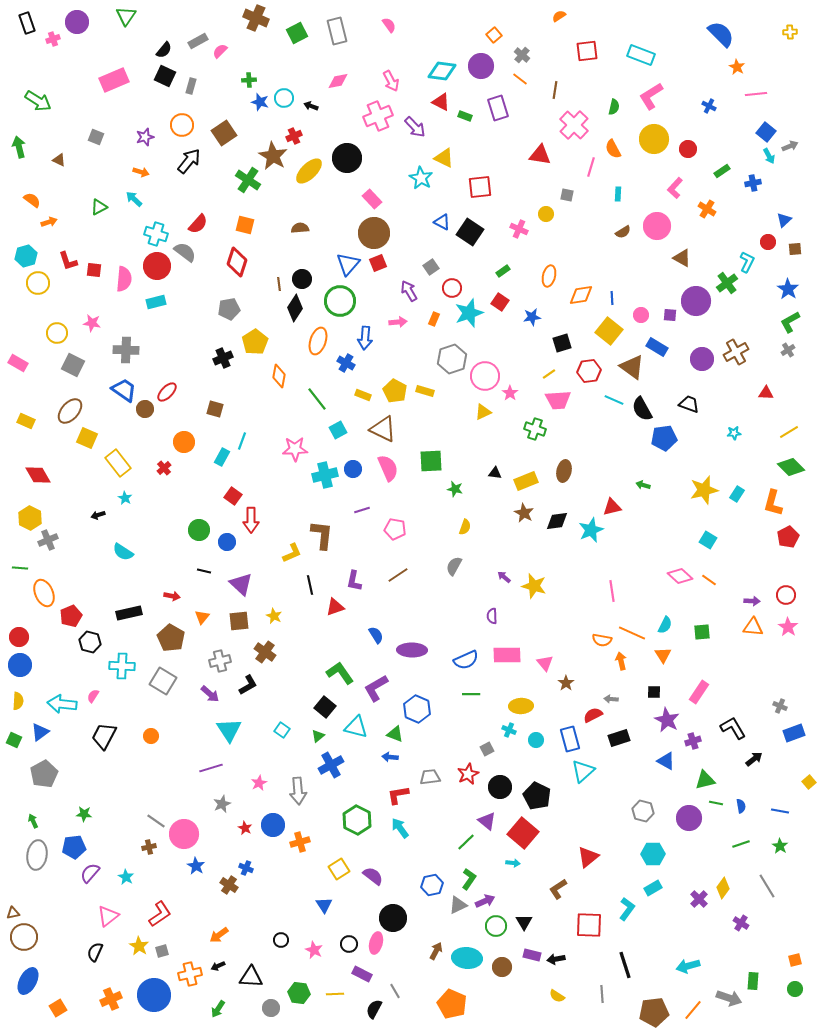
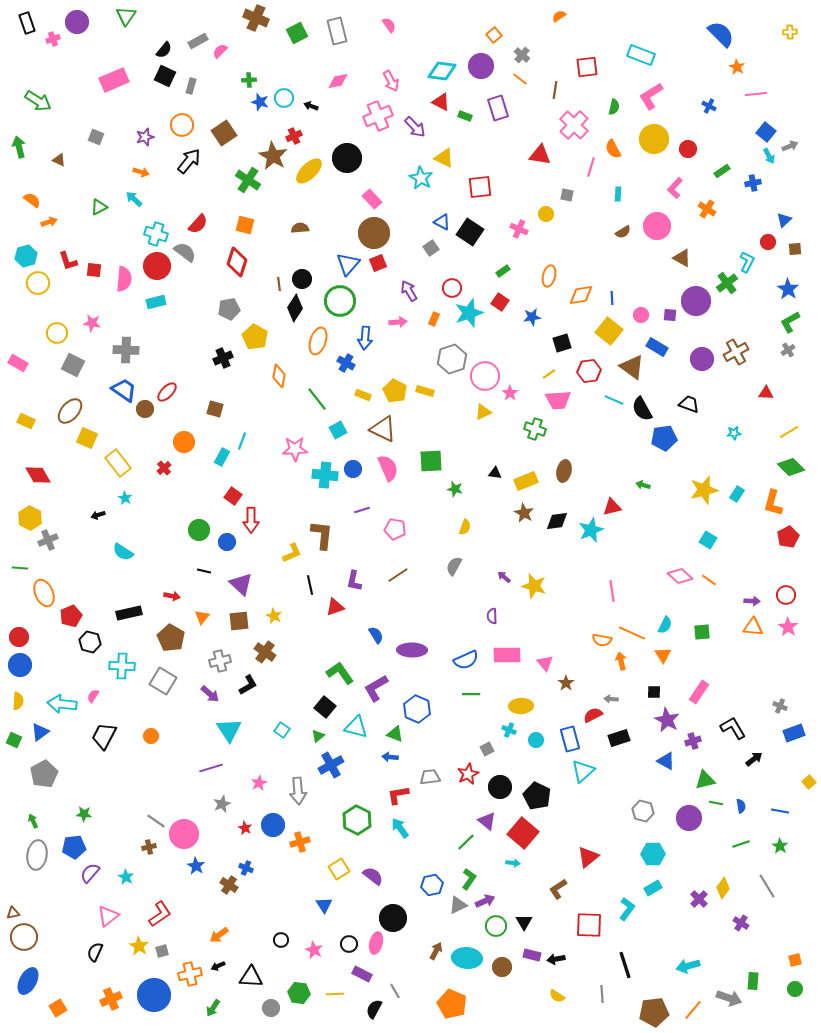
red square at (587, 51): moved 16 px down
gray square at (431, 267): moved 19 px up
yellow pentagon at (255, 342): moved 5 px up; rotated 10 degrees counterclockwise
cyan cross at (325, 475): rotated 20 degrees clockwise
green arrow at (218, 1009): moved 5 px left, 1 px up
